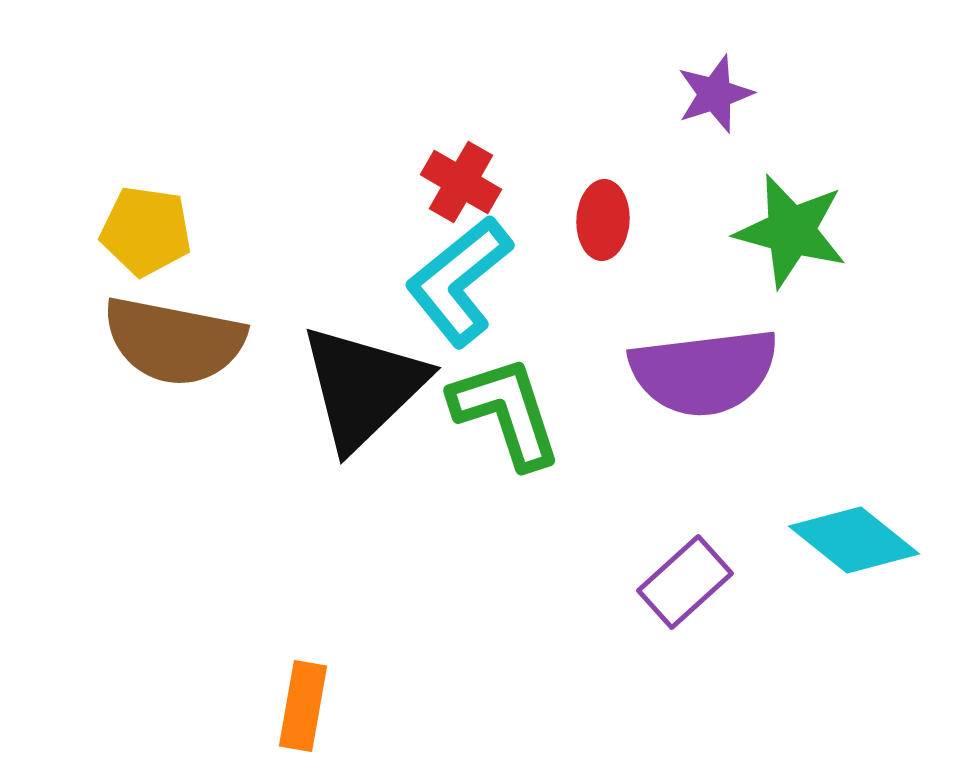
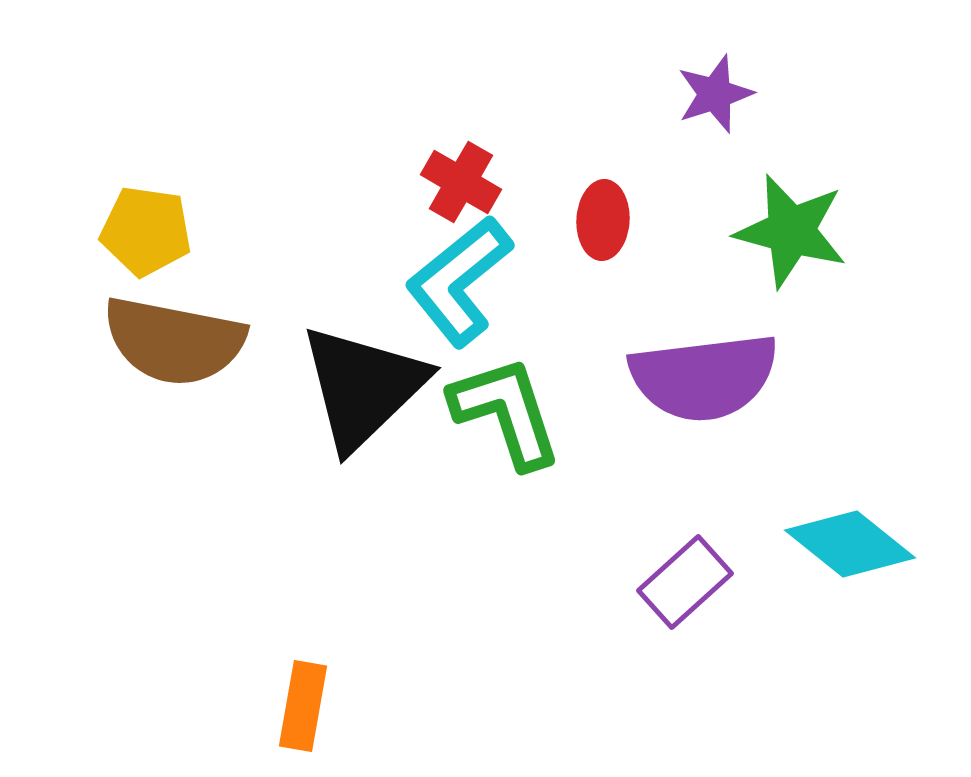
purple semicircle: moved 5 px down
cyan diamond: moved 4 px left, 4 px down
